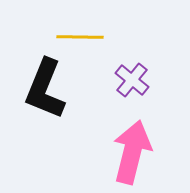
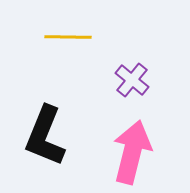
yellow line: moved 12 px left
black L-shape: moved 47 px down
